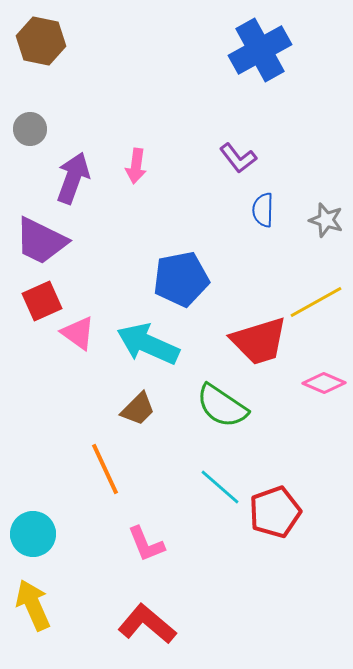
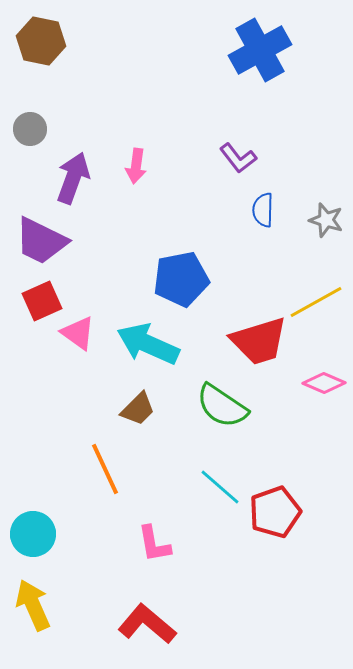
pink L-shape: moved 8 px right; rotated 12 degrees clockwise
